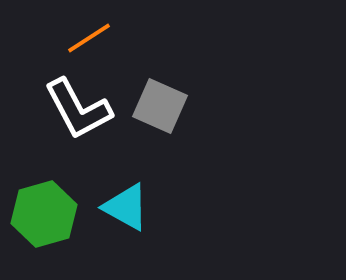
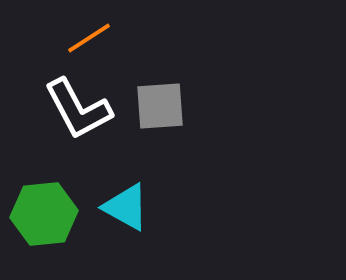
gray square: rotated 28 degrees counterclockwise
green hexagon: rotated 10 degrees clockwise
